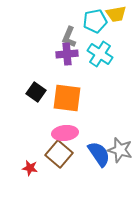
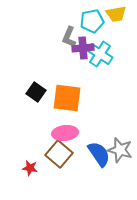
cyan pentagon: moved 3 px left
purple cross: moved 16 px right, 6 px up
